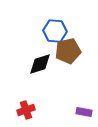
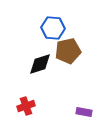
blue hexagon: moved 2 px left, 3 px up
red cross: moved 4 px up
